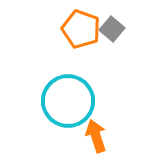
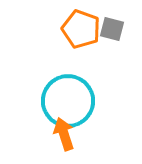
gray square: rotated 25 degrees counterclockwise
orange arrow: moved 32 px left, 2 px up
